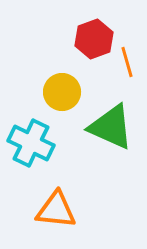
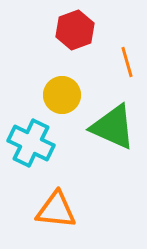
red hexagon: moved 19 px left, 9 px up
yellow circle: moved 3 px down
green triangle: moved 2 px right
